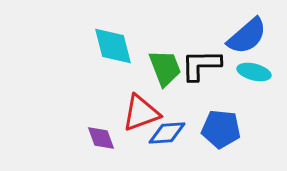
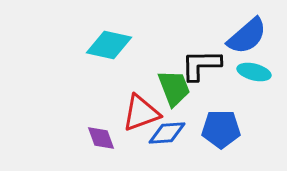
cyan diamond: moved 4 px left, 1 px up; rotated 63 degrees counterclockwise
green trapezoid: moved 9 px right, 20 px down
blue pentagon: rotated 6 degrees counterclockwise
